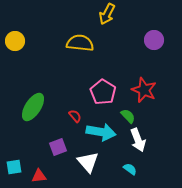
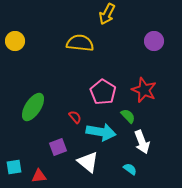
purple circle: moved 1 px down
red semicircle: moved 1 px down
white arrow: moved 4 px right, 2 px down
white triangle: rotated 10 degrees counterclockwise
